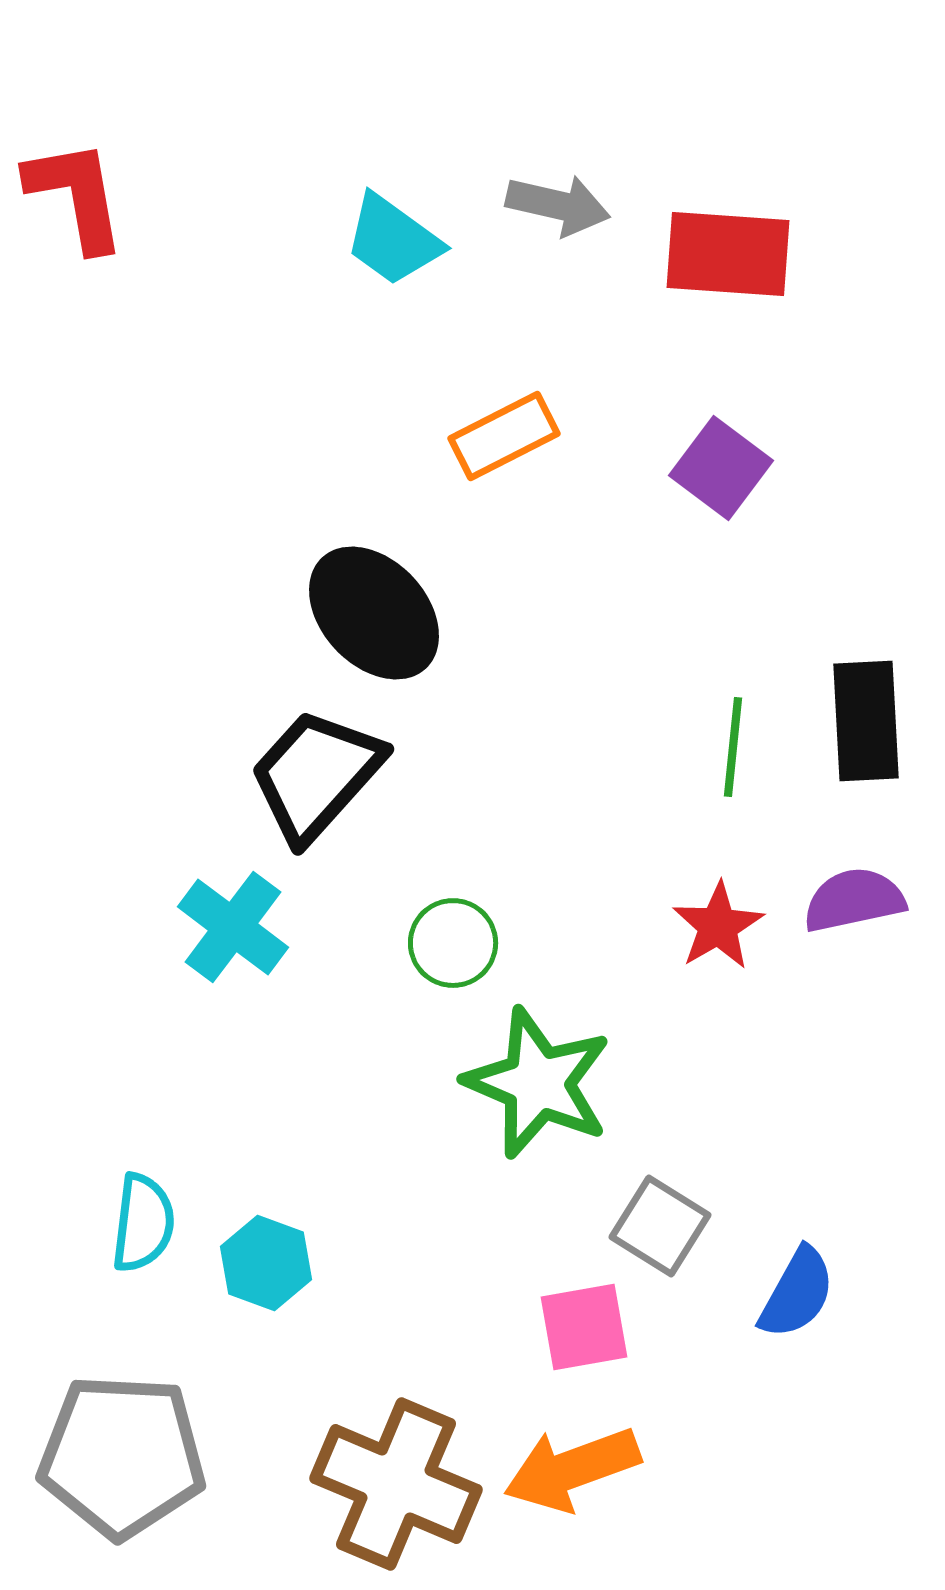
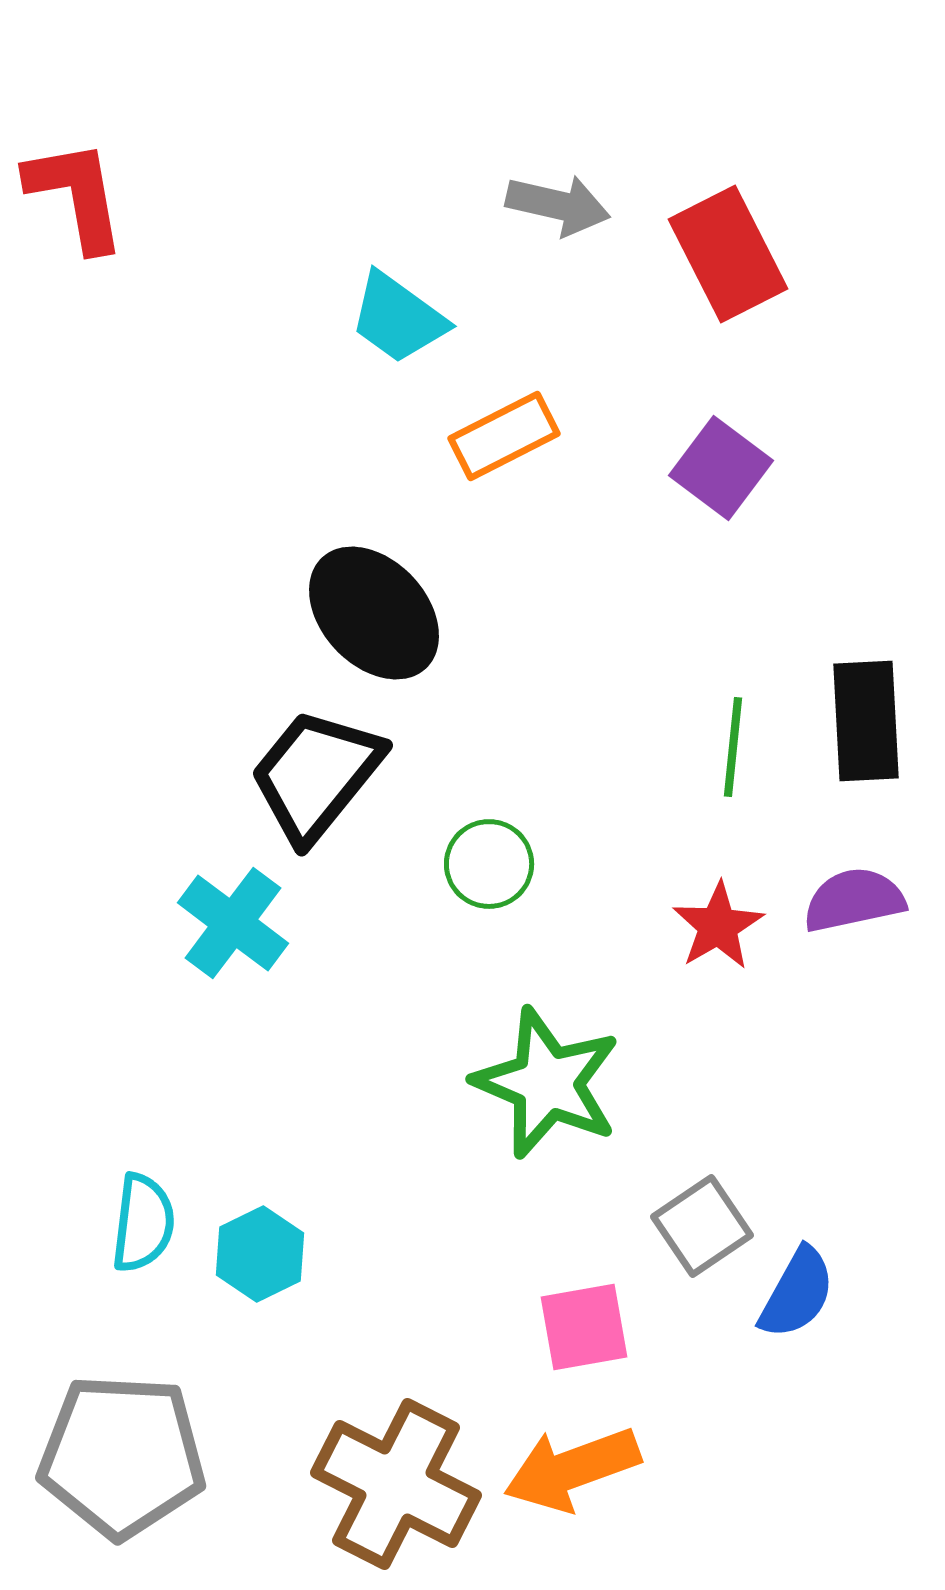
cyan trapezoid: moved 5 px right, 78 px down
red rectangle: rotated 59 degrees clockwise
black trapezoid: rotated 3 degrees counterclockwise
cyan cross: moved 4 px up
green circle: moved 36 px right, 79 px up
green star: moved 9 px right
gray square: moved 42 px right; rotated 24 degrees clockwise
cyan hexagon: moved 6 px left, 9 px up; rotated 14 degrees clockwise
brown cross: rotated 4 degrees clockwise
